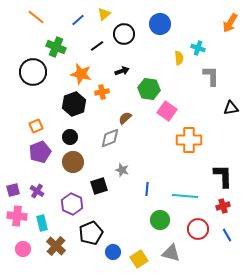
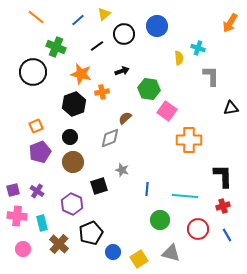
blue circle at (160, 24): moved 3 px left, 2 px down
brown cross at (56, 246): moved 3 px right, 2 px up
